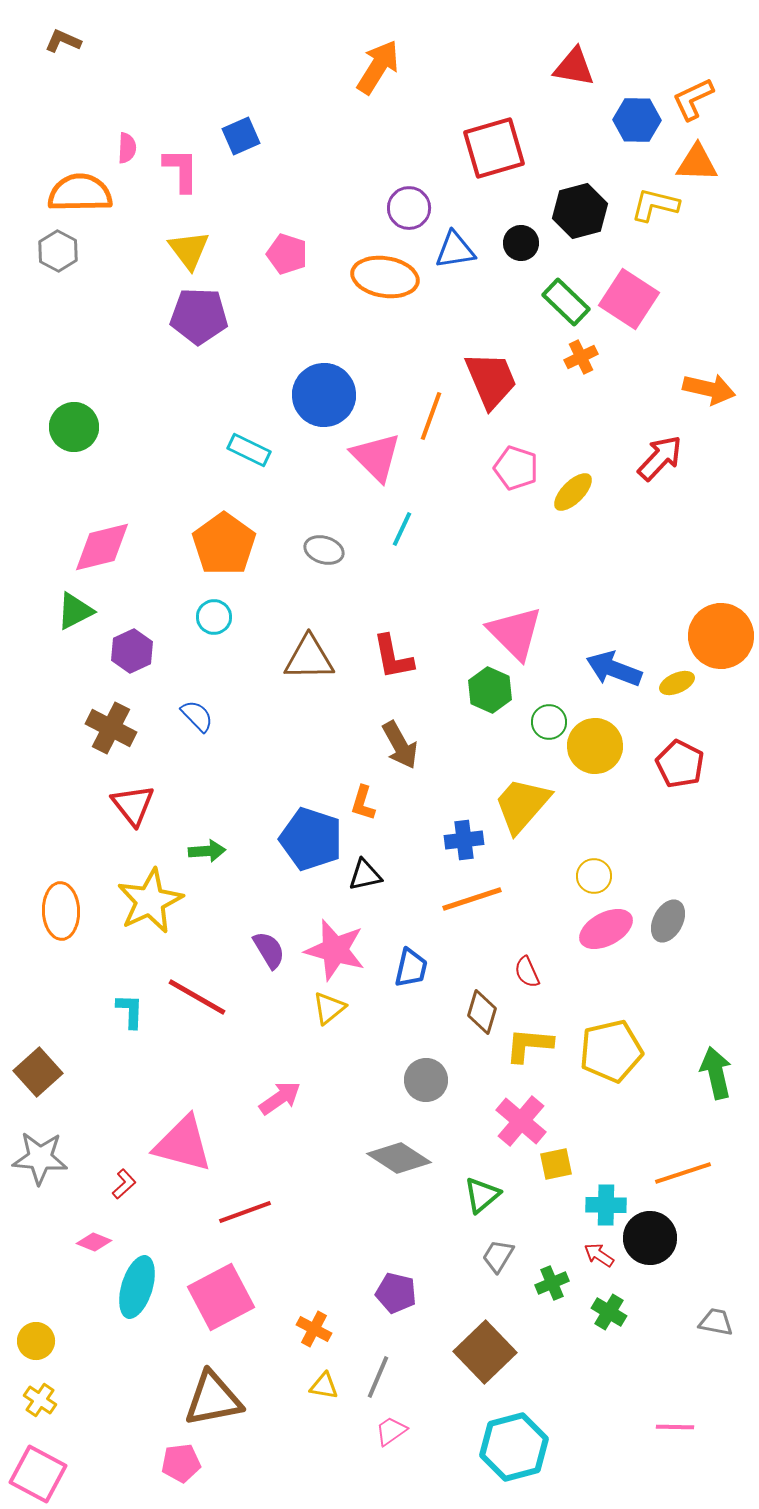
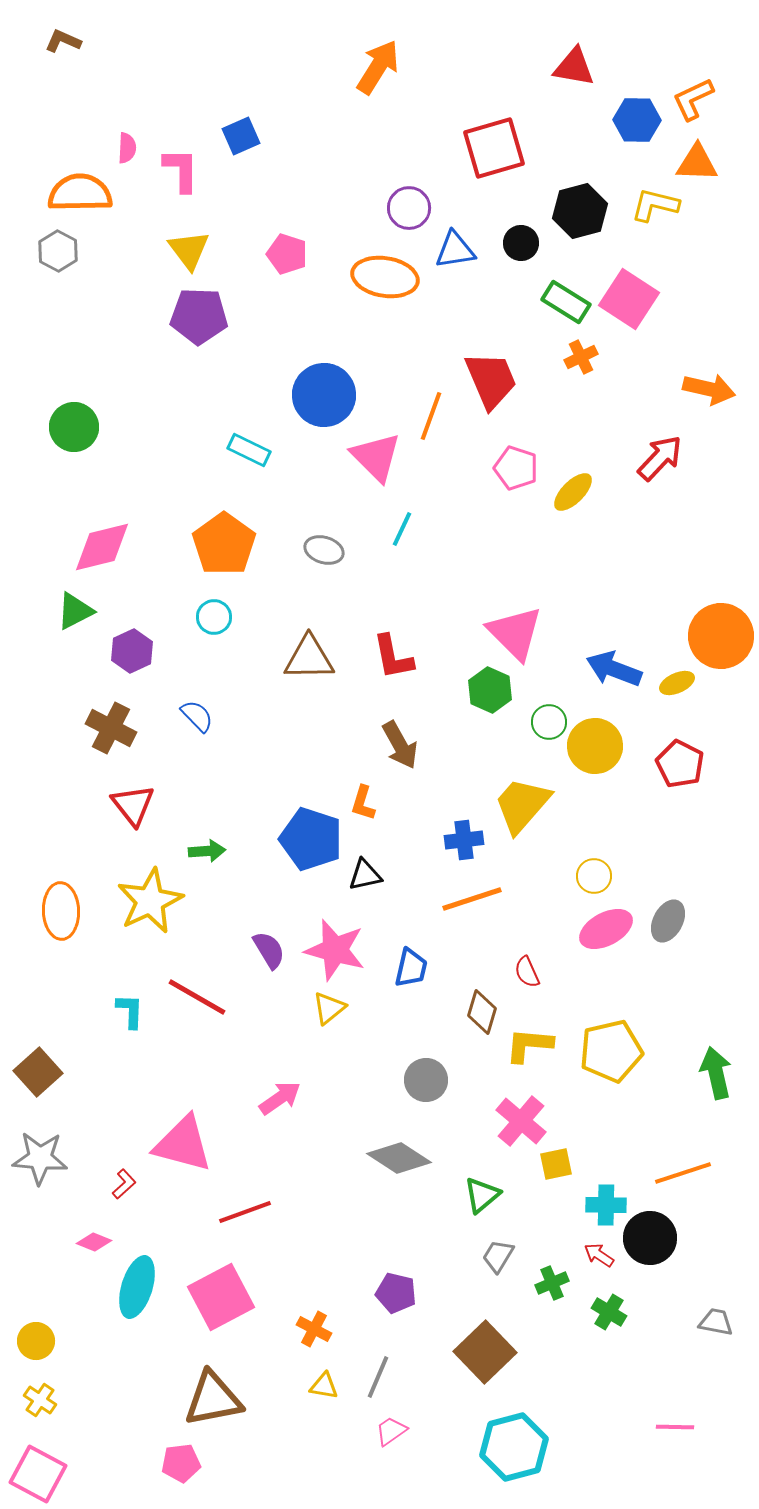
green rectangle at (566, 302): rotated 12 degrees counterclockwise
